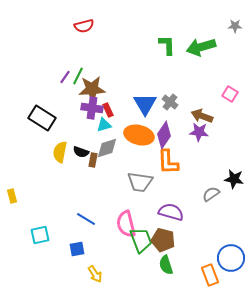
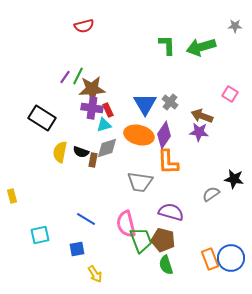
orange rectangle: moved 16 px up
